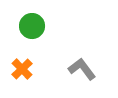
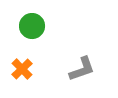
gray L-shape: rotated 108 degrees clockwise
